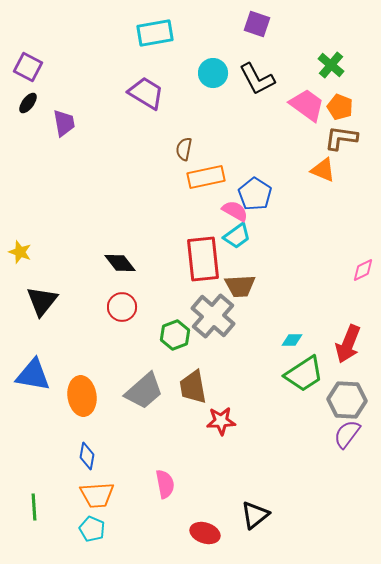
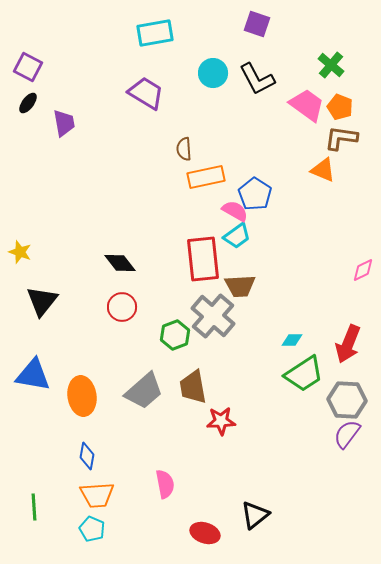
brown semicircle at (184, 149): rotated 15 degrees counterclockwise
